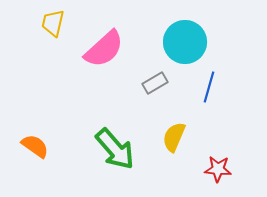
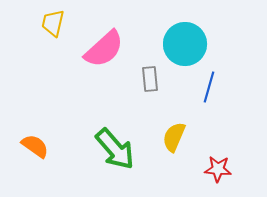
cyan circle: moved 2 px down
gray rectangle: moved 5 px left, 4 px up; rotated 65 degrees counterclockwise
